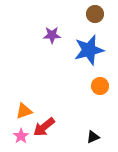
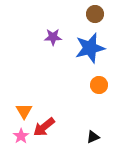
purple star: moved 1 px right, 2 px down
blue star: moved 1 px right, 2 px up
orange circle: moved 1 px left, 1 px up
orange triangle: rotated 42 degrees counterclockwise
